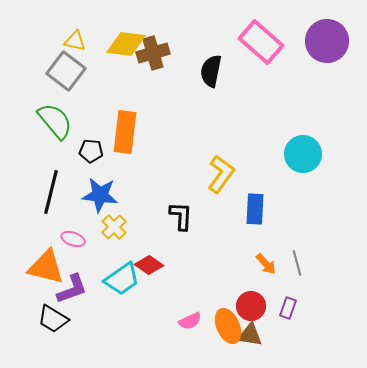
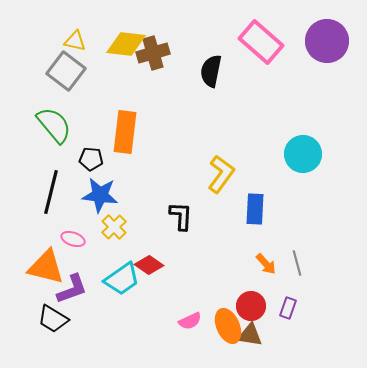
green semicircle: moved 1 px left, 4 px down
black pentagon: moved 8 px down
